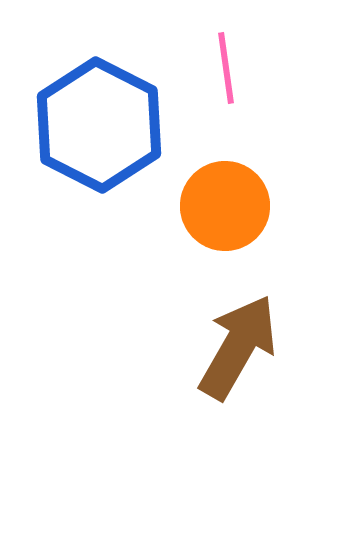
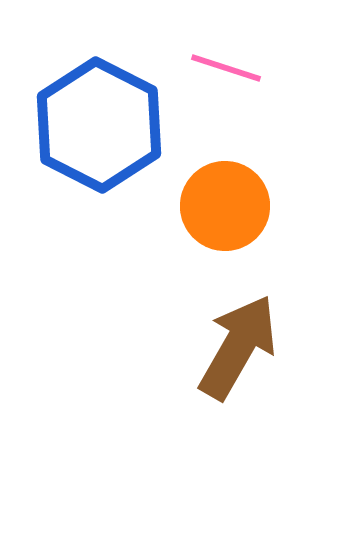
pink line: rotated 64 degrees counterclockwise
